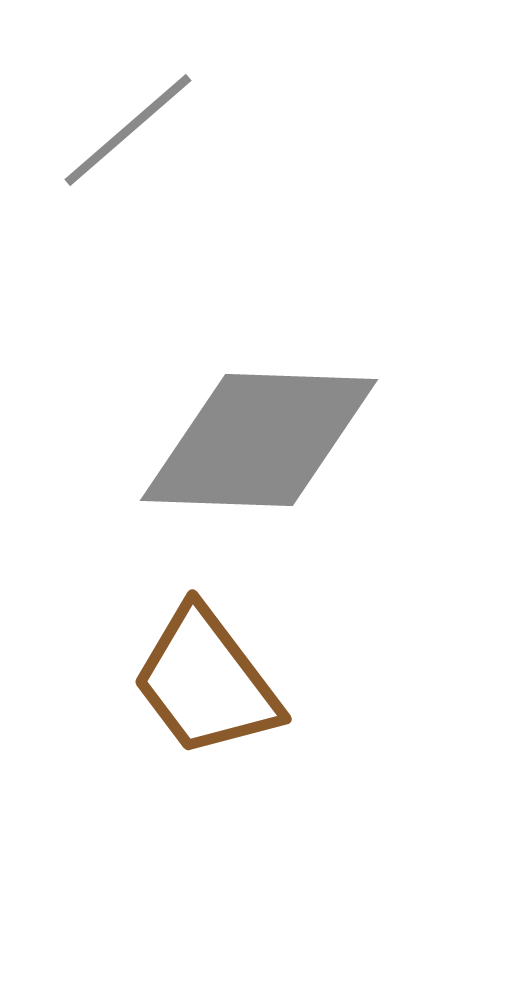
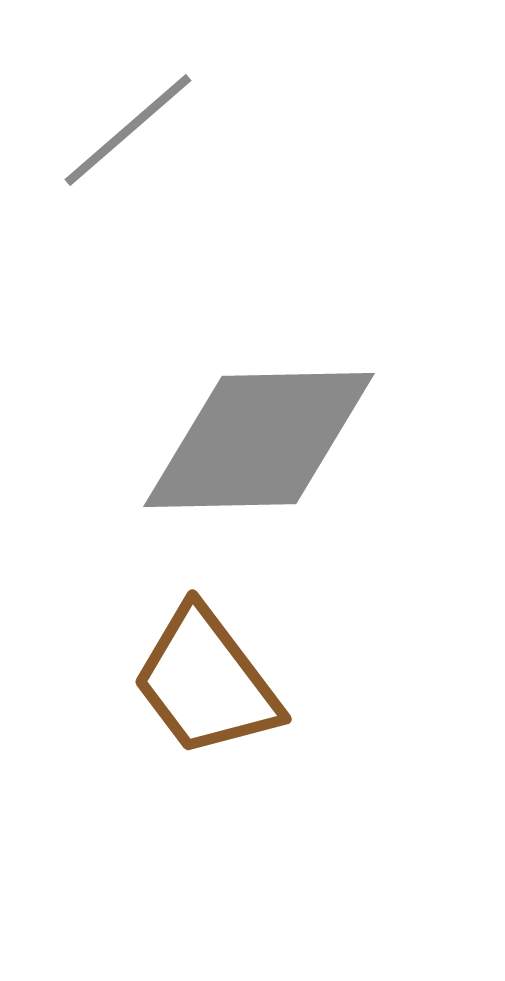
gray diamond: rotated 3 degrees counterclockwise
